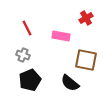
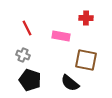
red cross: rotated 32 degrees clockwise
black pentagon: rotated 30 degrees counterclockwise
